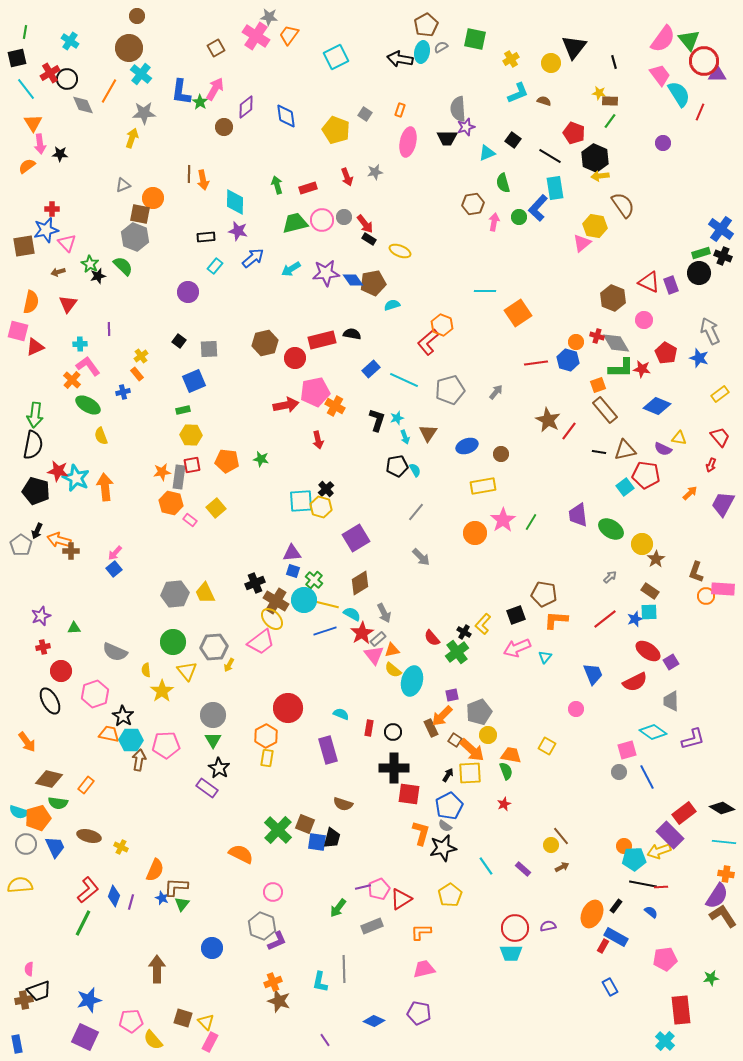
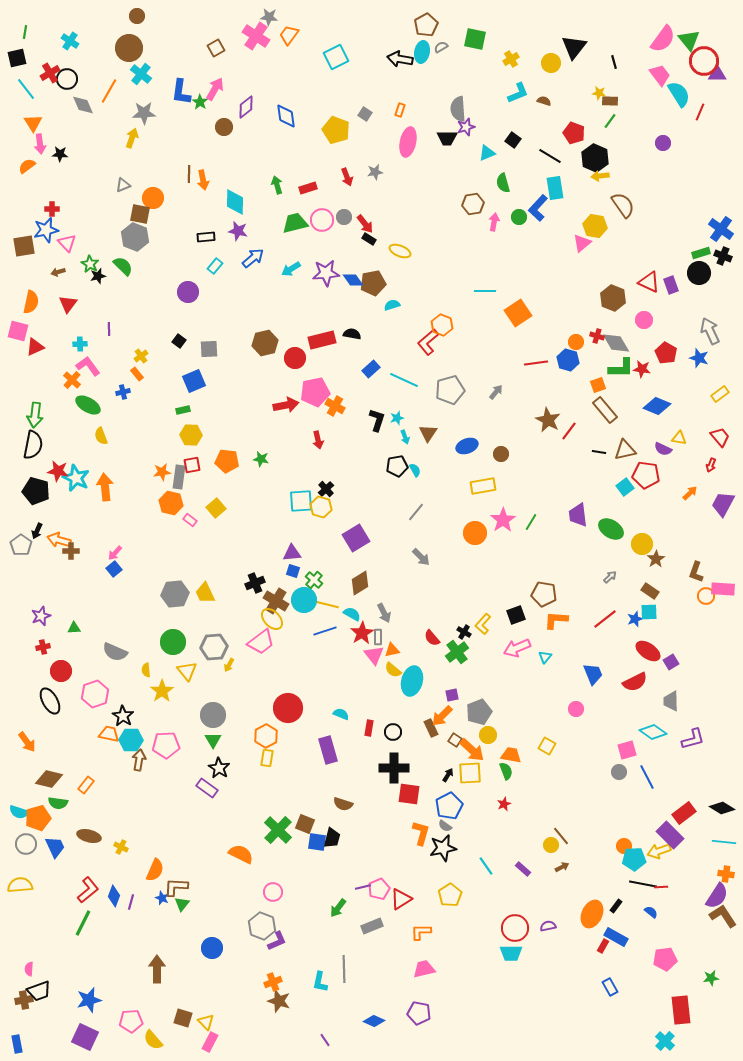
gray rectangle at (378, 639): moved 2 px up; rotated 49 degrees counterclockwise
